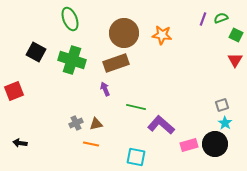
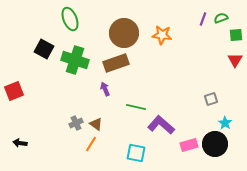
green square: rotated 32 degrees counterclockwise
black square: moved 8 px right, 3 px up
green cross: moved 3 px right
gray square: moved 11 px left, 6 px up
brown triangle: rotated 48 degrees clockwise
orange line: rotated 70 degrees counterclockwise
cyan square: moved 4 px up
